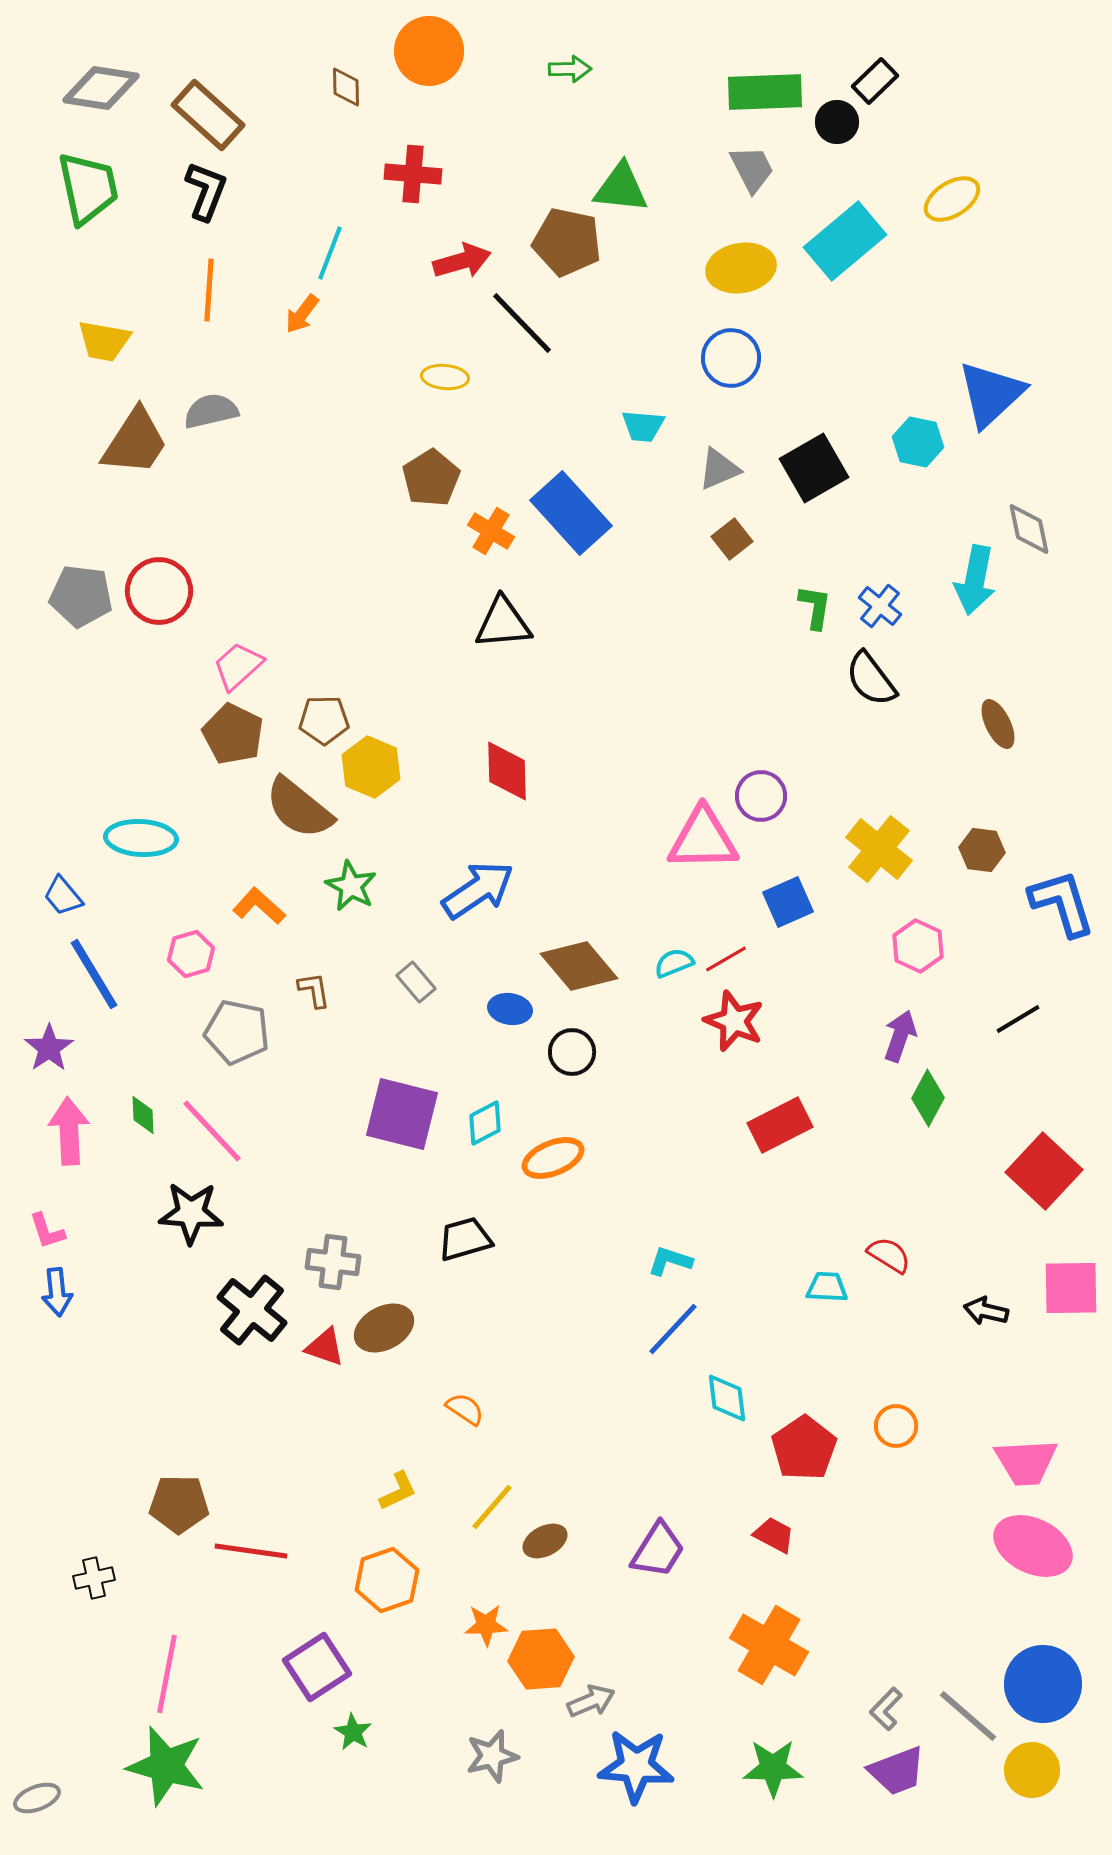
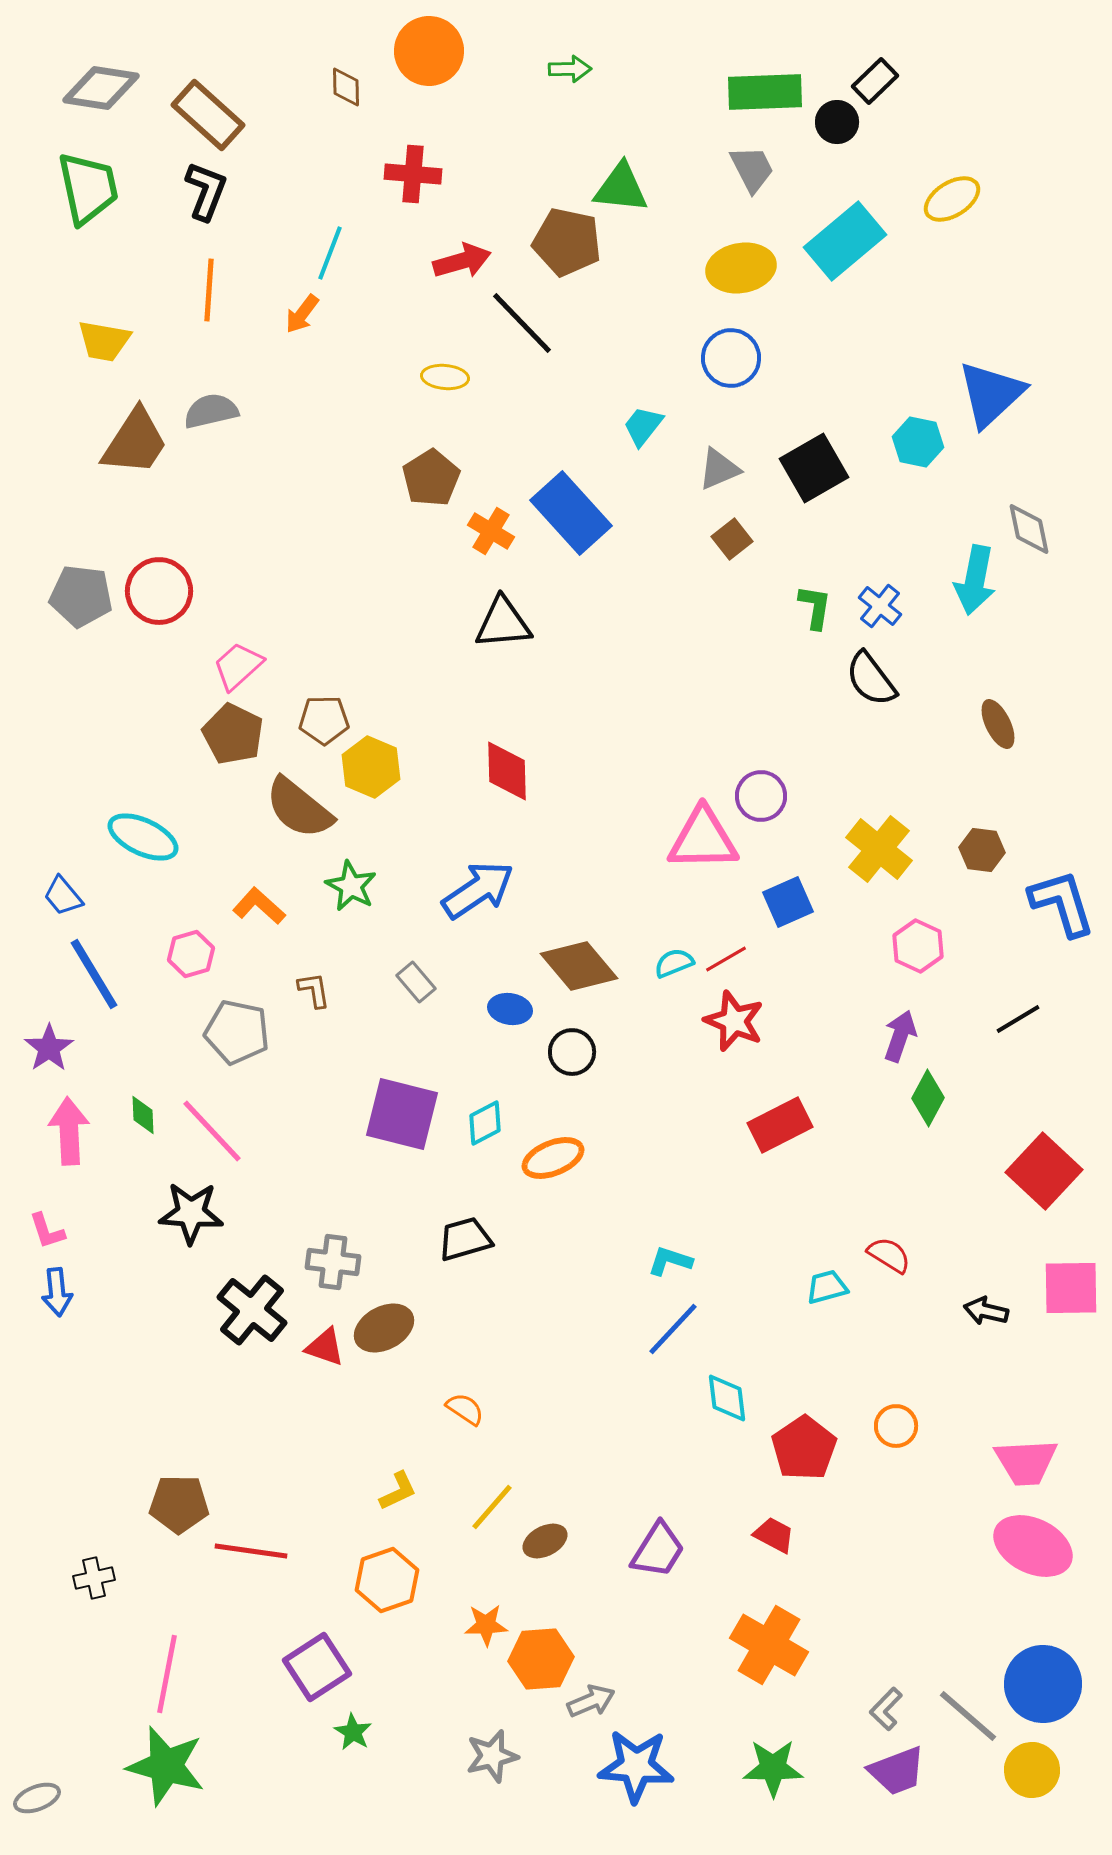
cyan trapezoid at (643, 426): rotated 123 degrees clockwise
cyan ellipse at (141, 838): moved 2 px right, 1 px up; rotated 22 degrees clockwise
cyan trapezoid at (827, 1287): rotated 18 degrees counterclockwise
